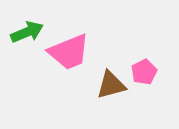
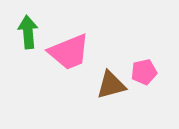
green arrow: moved 1 px right; rotated 72 degrees counterclockwise
pink pentagon: rotated 15 degrees clockwise
